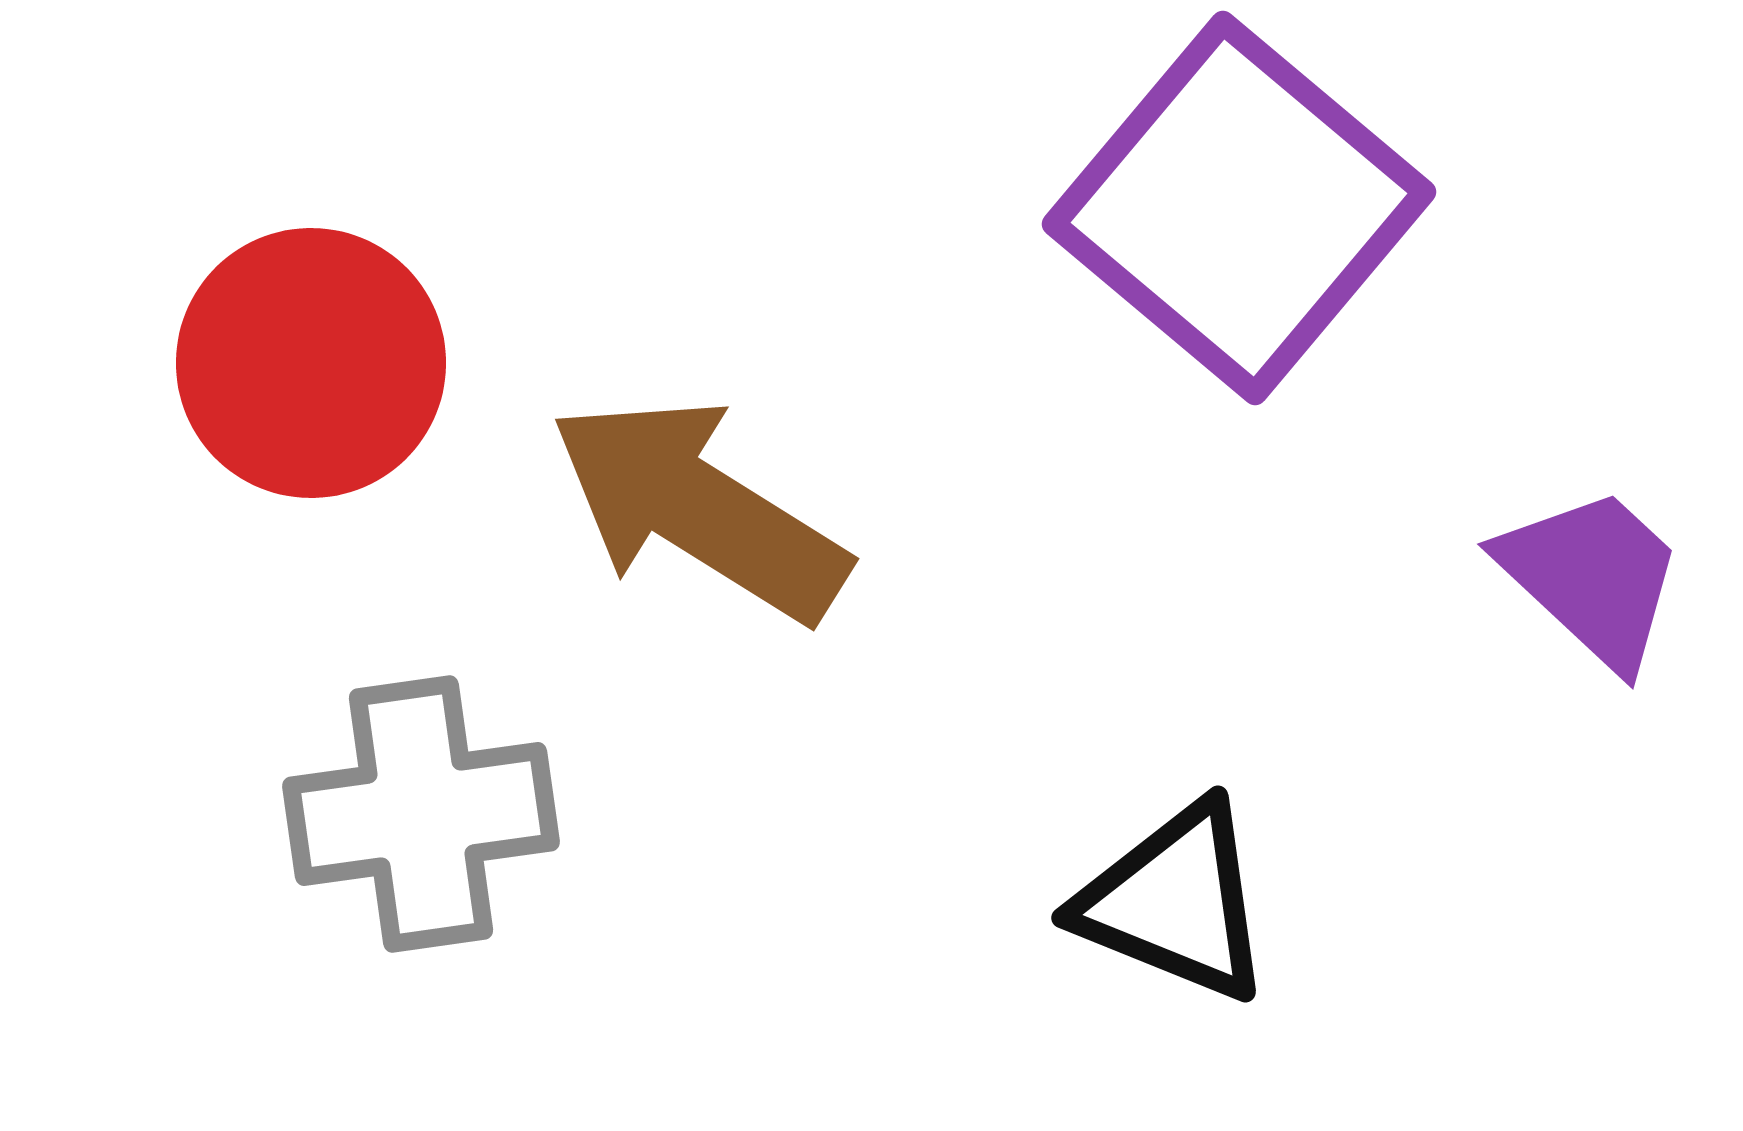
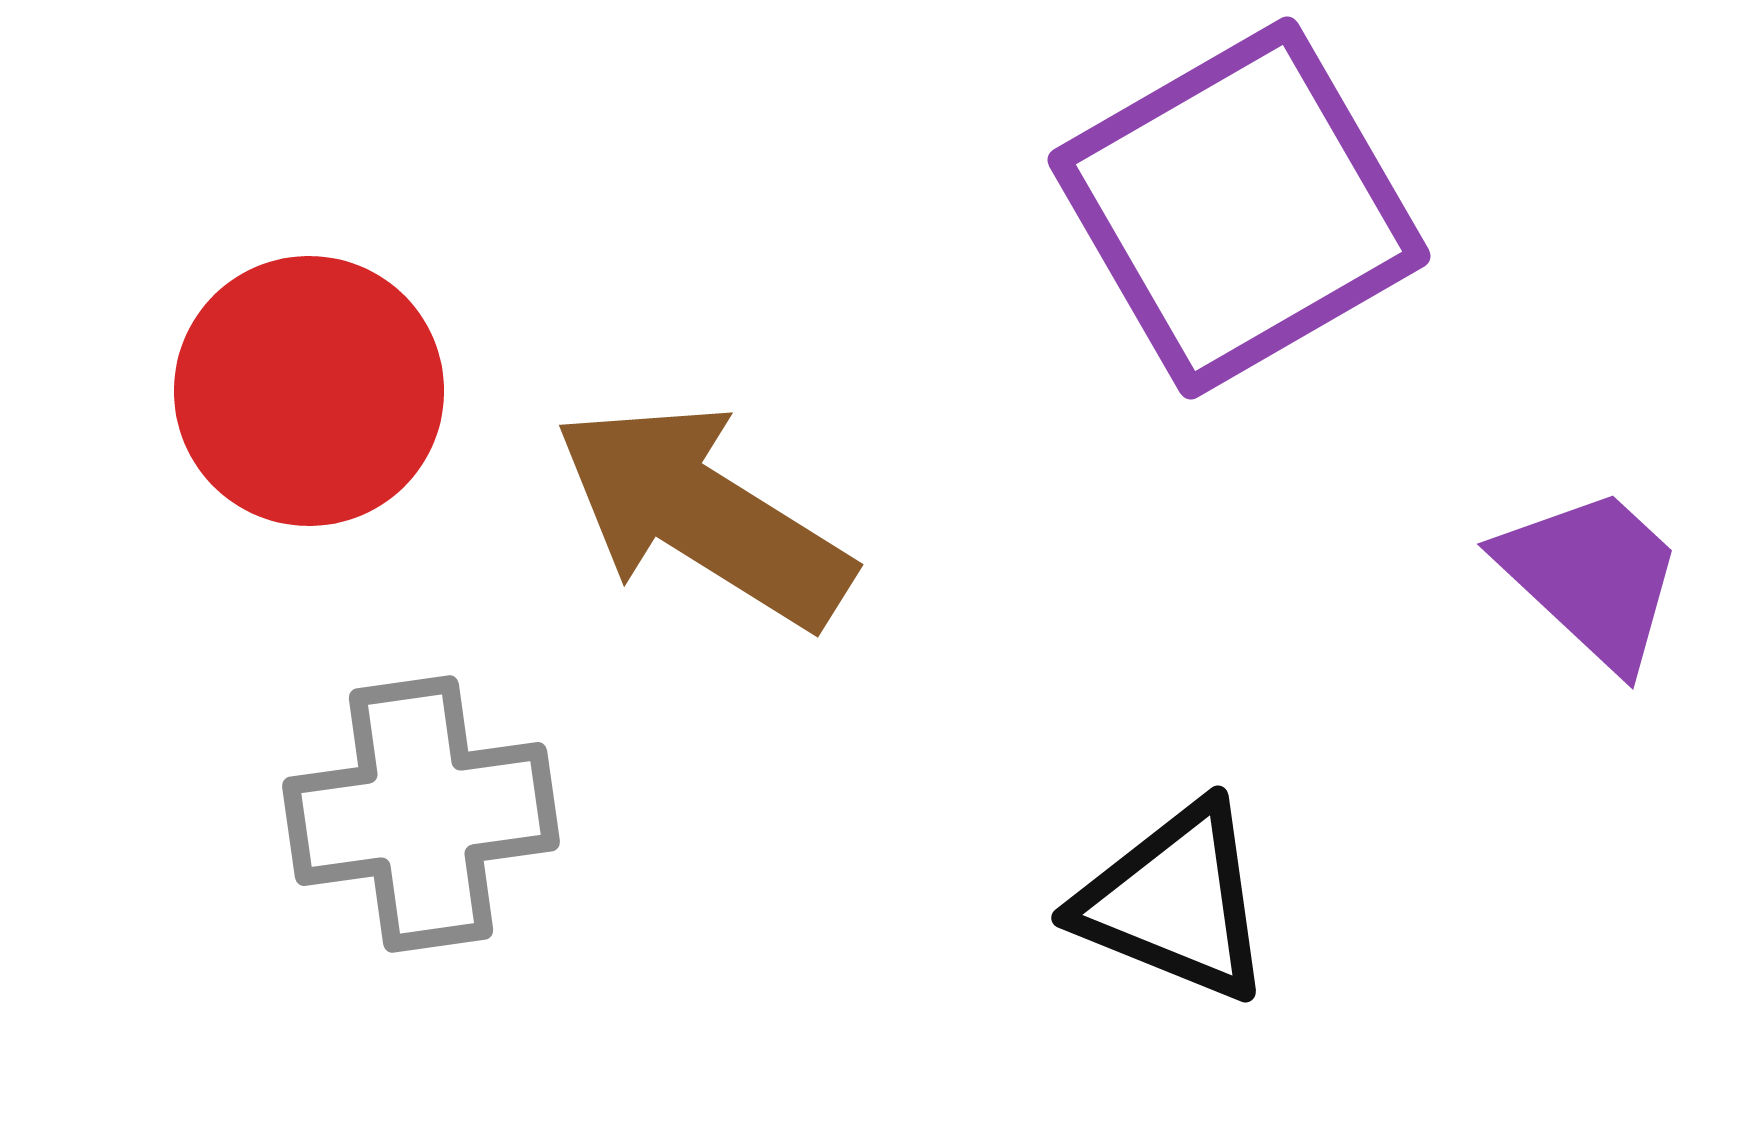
purple square: rotated 20 degrees clockwise
red circle: moved 2 px left, 28 px down
brown arrow: moved 4 px right, 6 px down
